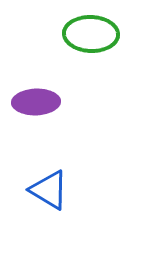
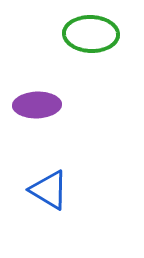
purple ellipse: moved 1 px right, 3 px down
